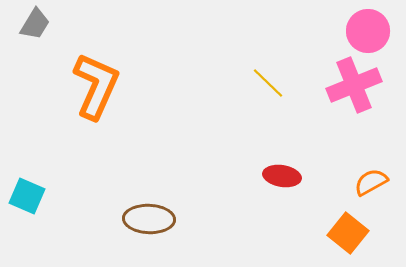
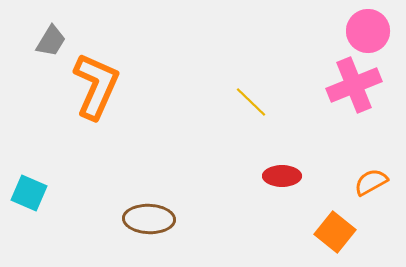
gray trapezoid: moved 16 px right, 17 px down
yellow line: moved 17 px left, 19 px down
red ellipse: rotated 9 degrees counterclockwise
cyan square: moved 2 px right, 3 px up
orange square: moved 13 px left, 1 px up
